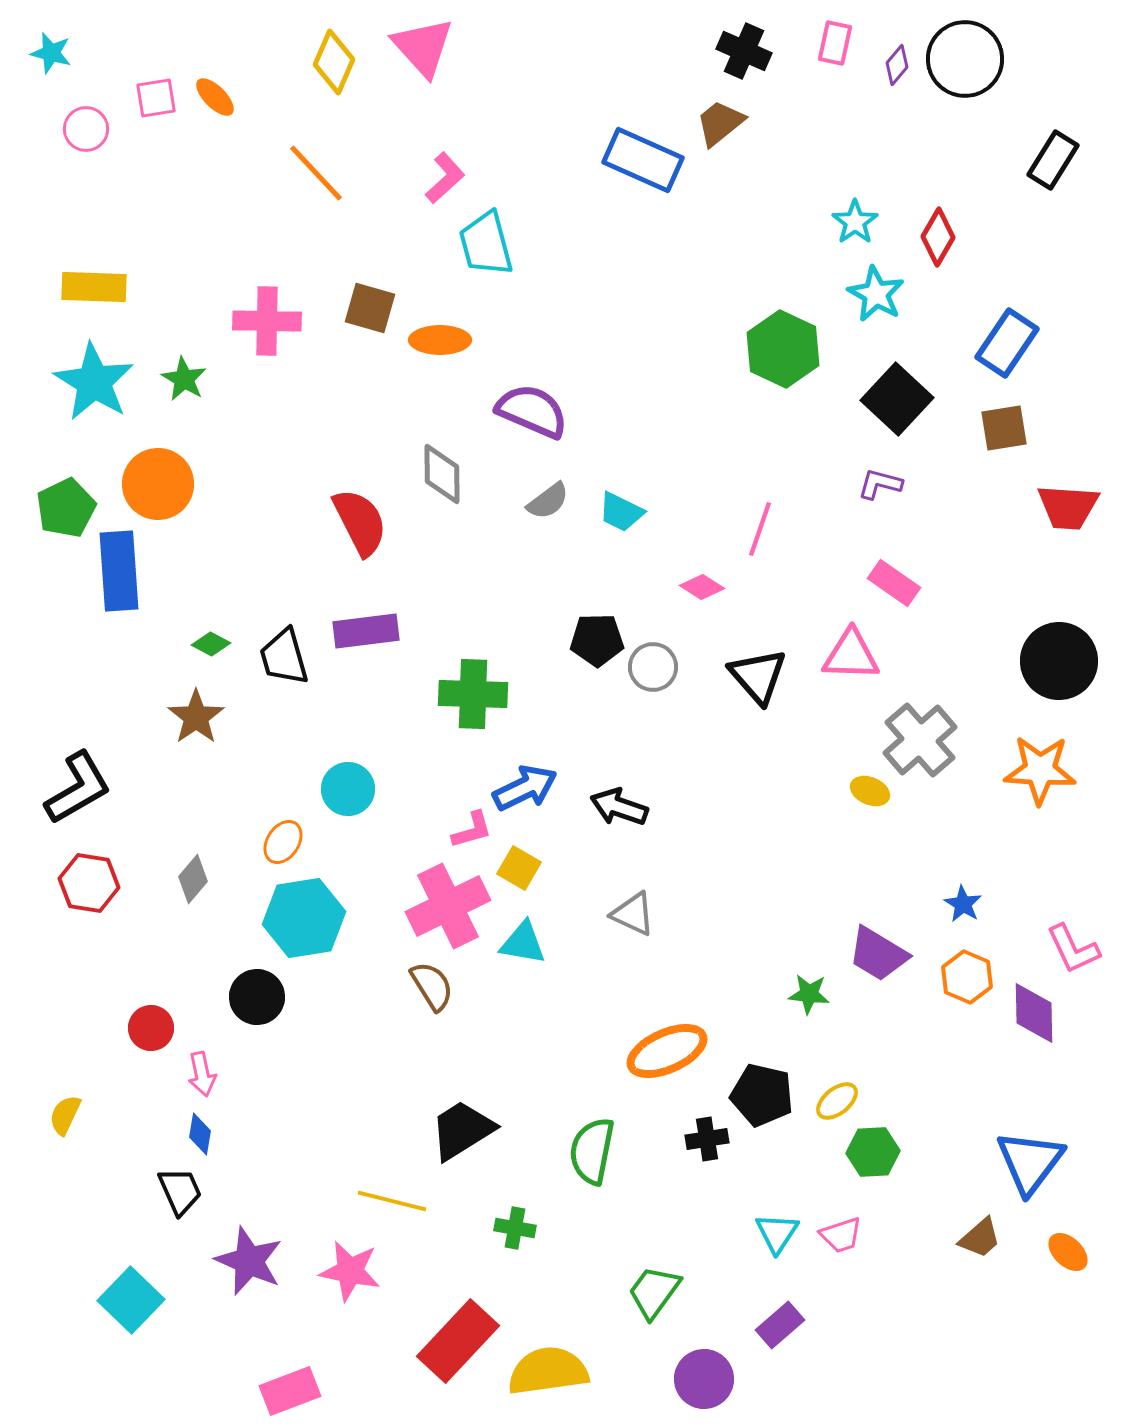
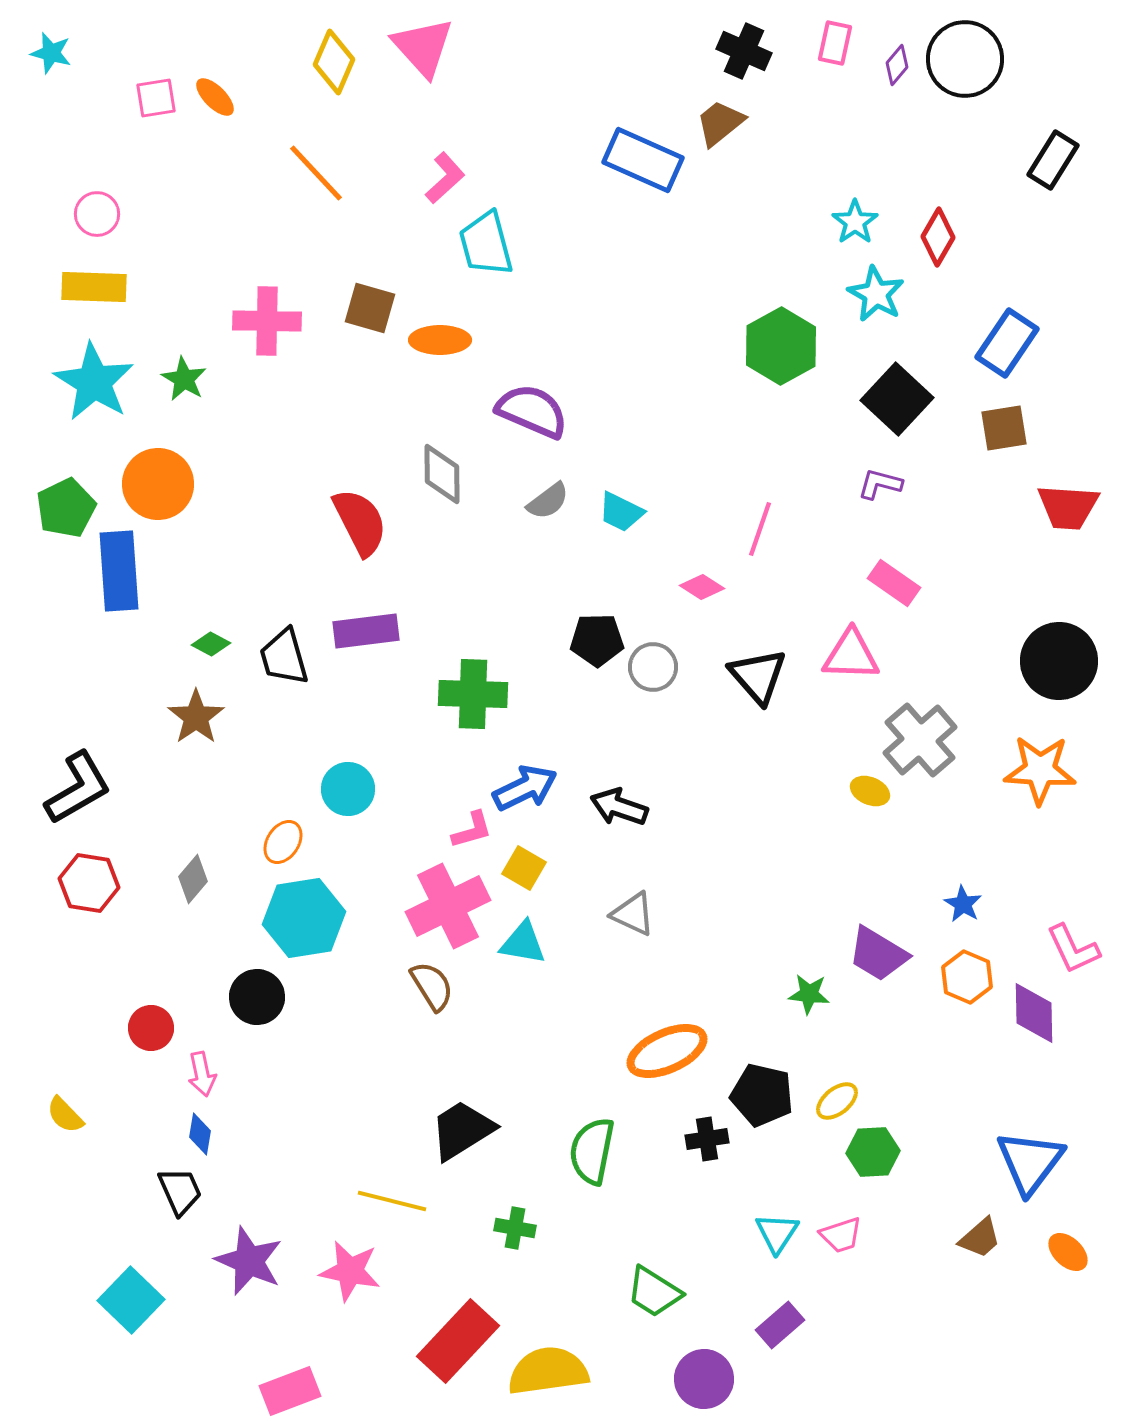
pink circle at (86, 129): moved 11 px right, 85 px down
green hexagon at (783, 349): moved 2 px left, 3 px up; rotated 6 degrees clockwise
yellow square at (519, 868): moved 5 px right
yellow semicircle at (65, 1115): rotated 69 degrees counterclockwise
green trapezoid at (654, 1292): rotated 94 degrees counterclockwise
